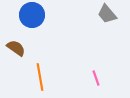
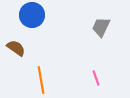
gray trapezoid: moved 6 px left, 13 px down; rotated 65 degrees clockwise
orange line: moved 1 px right, 3 px down
